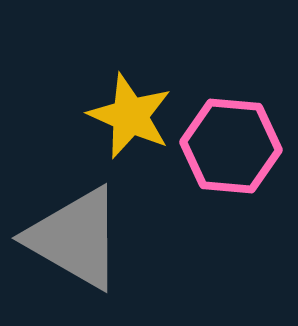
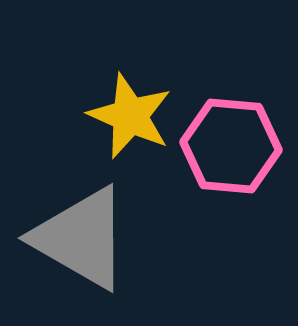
gray triangle: moved 6 px right
